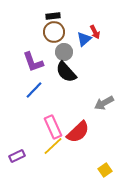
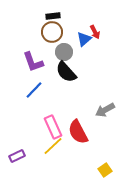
brown circle: moved 2 px left
gray arrow: moved 1 px right, 7 px down
red semicircle: rotated 105 degrees clockwise
